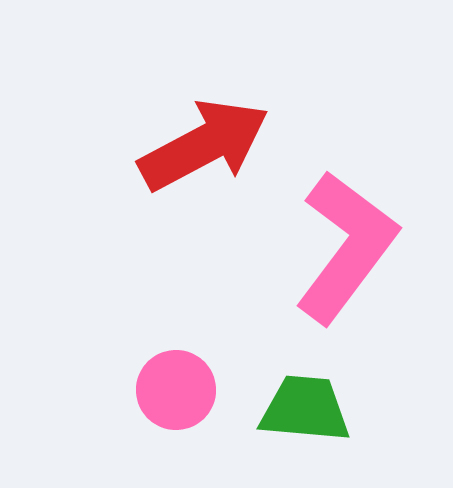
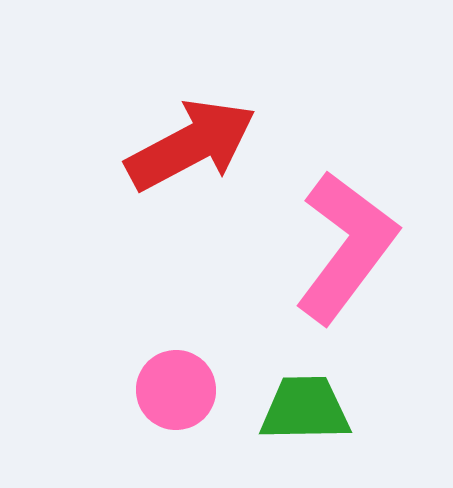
red arrow: moved 13 px left
green trapezoid: rotated 6 degrees counterclockwise
